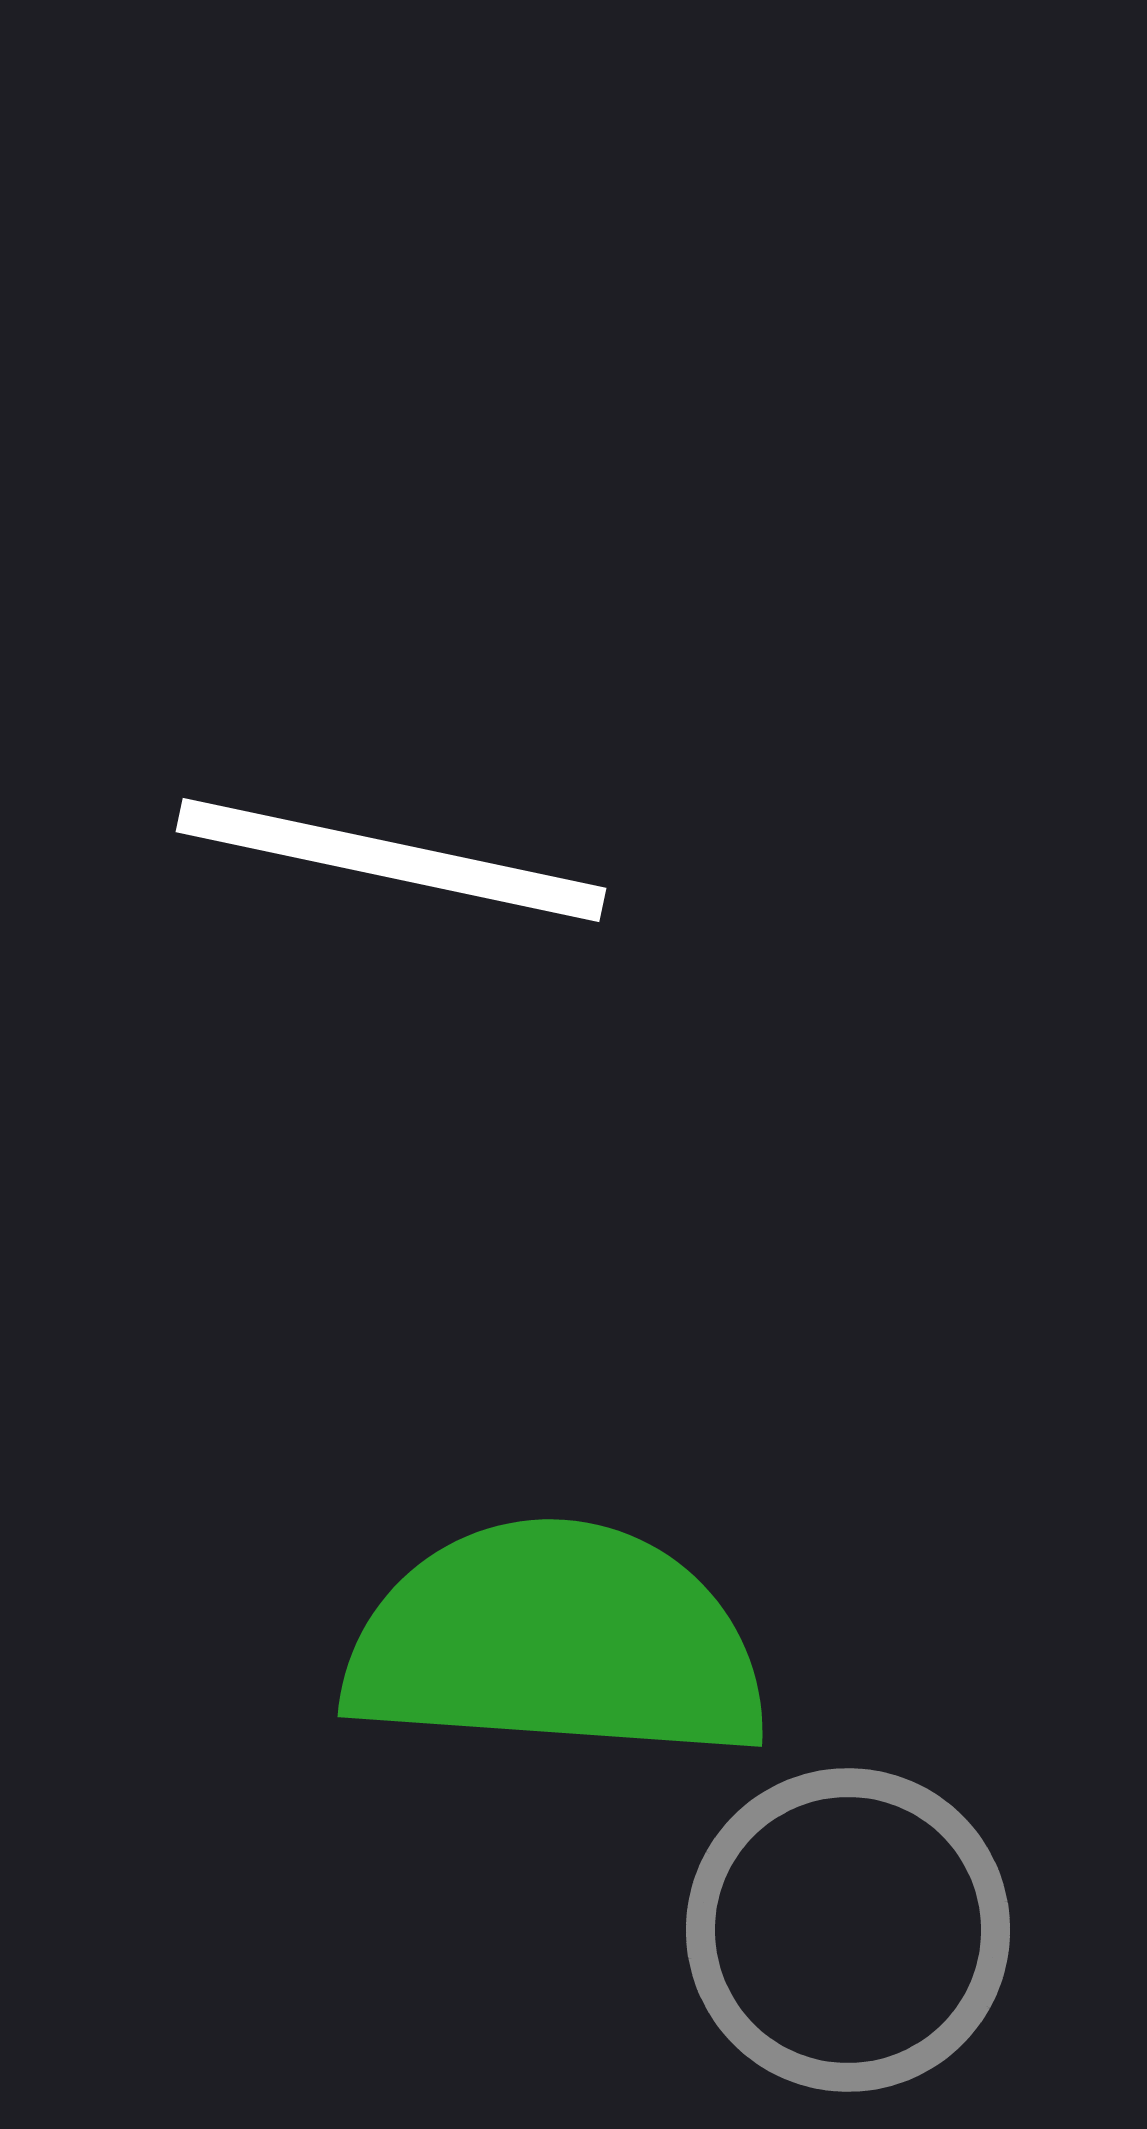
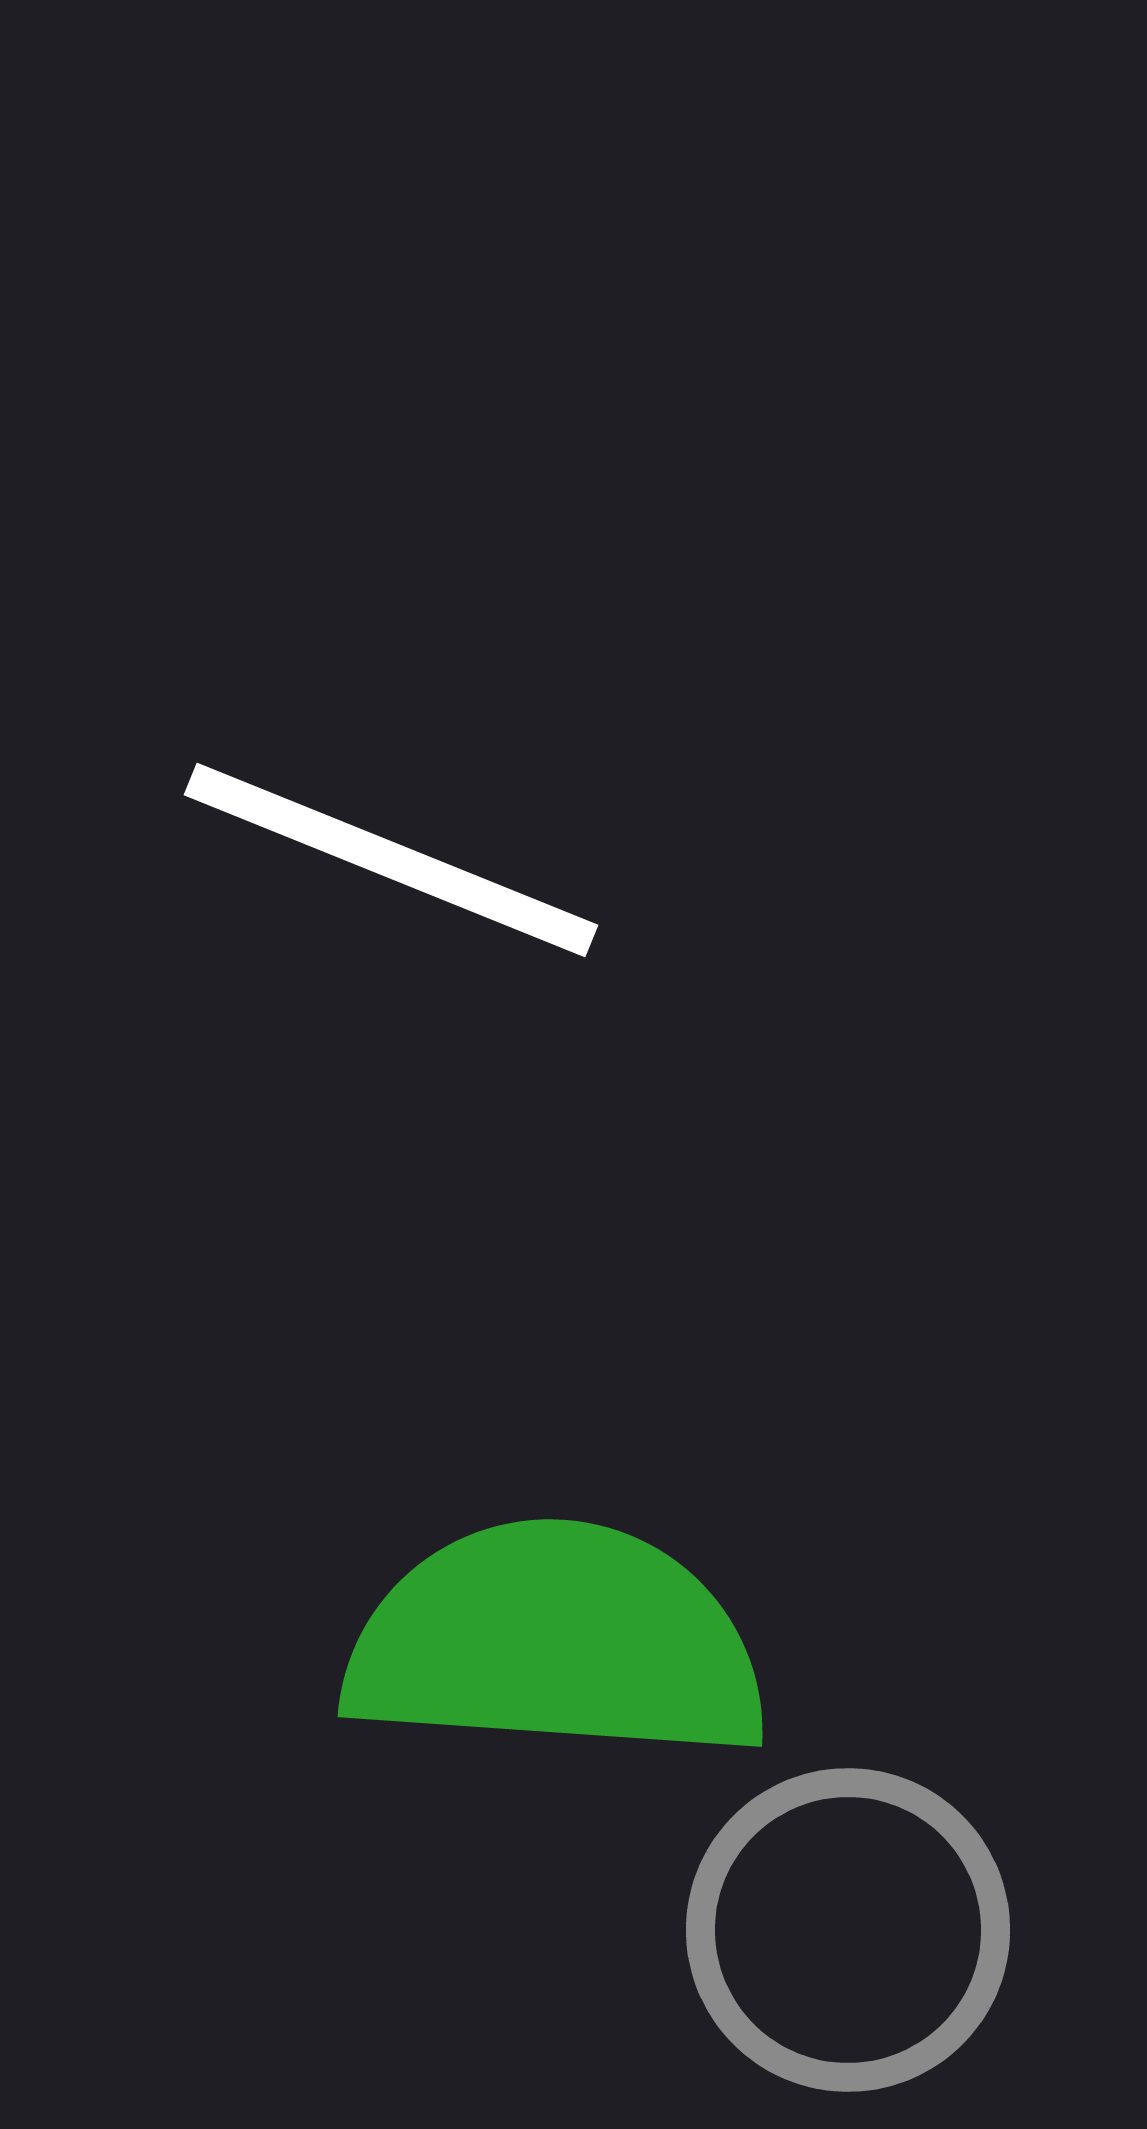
white line: rotated 10 degrees clockwise
